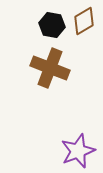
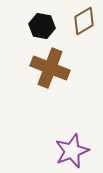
black hexagon: moved 10 px left, 1 px down
purple star: moved 6 px left
